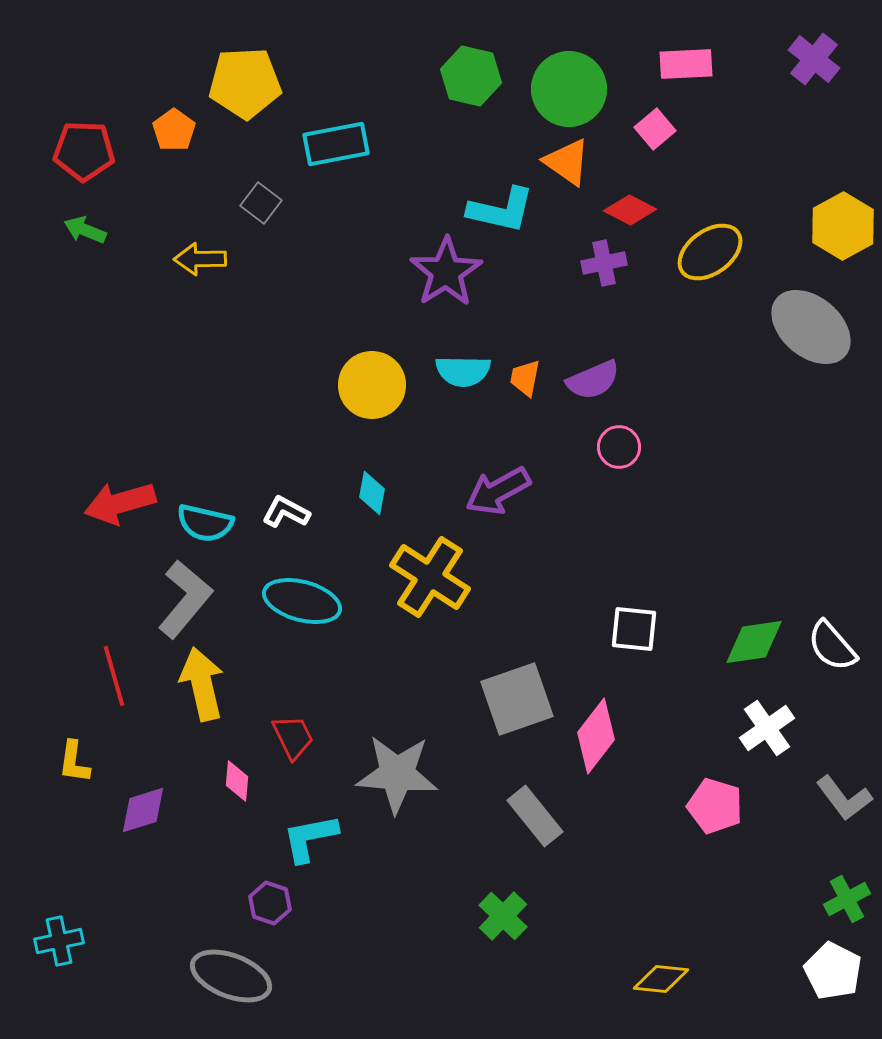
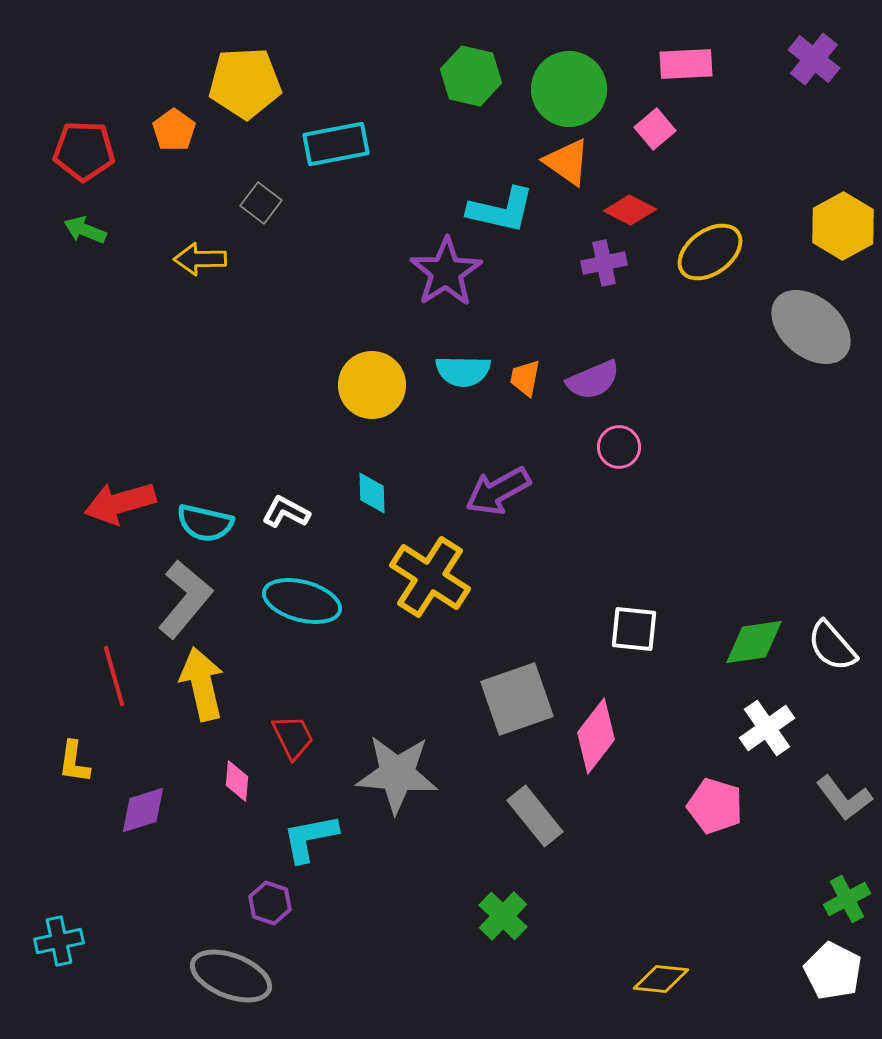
cyan diamond at (372, 493): rotated 12 degrees counterclockwise
